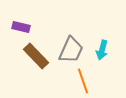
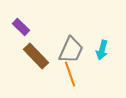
purple rectangle: rotated 30 degrees clockwise
orange line: moved 13 px left, 7 px up
